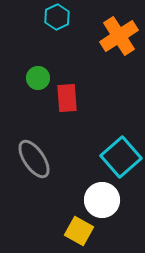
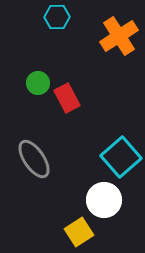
cyan hexagon: rotated 25 degrees clockwise
green circle: moved 5 px down
red rectangle: rotated 24 degrees counterclockwise
white circle: moved 2 px right
yellow square: moved 1 px down; rotated 28 degrees clockwise
